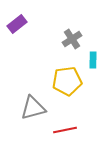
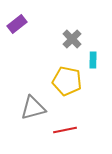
gray cross: rotated 12 degrees counterclockwise
yellow pentagon: rotated 20 degrees clockwise
